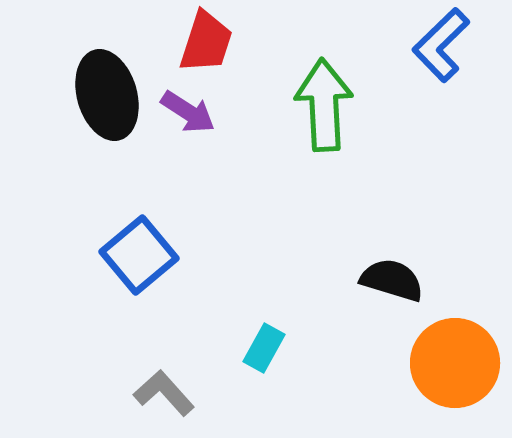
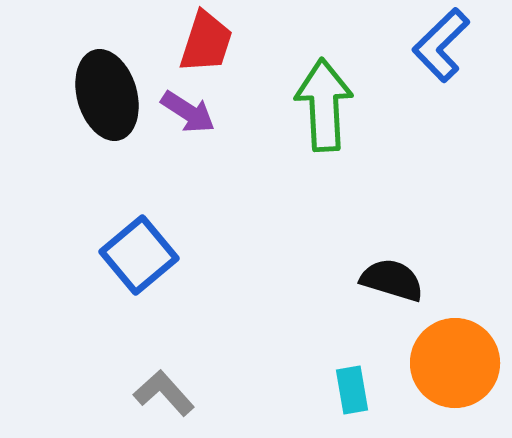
cyan rectangle: moved 88 px right, 42 px down; rotated 39 degrees counterclockwise
